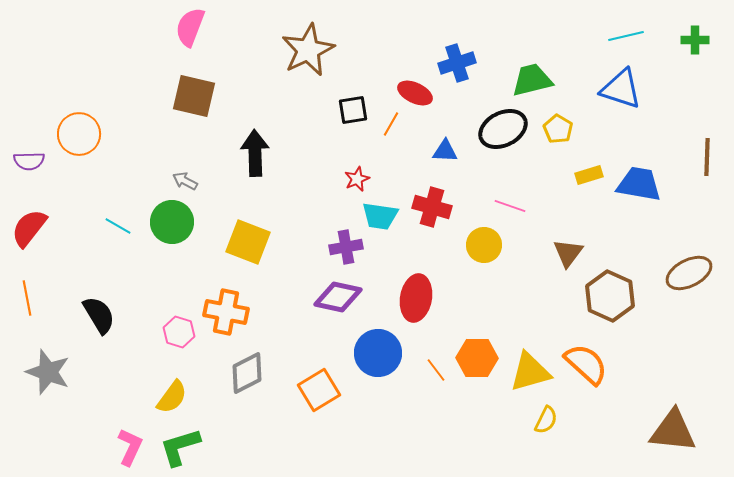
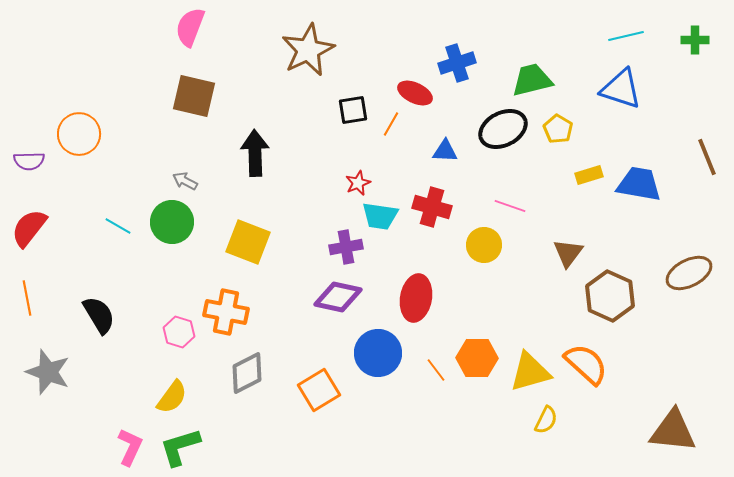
brown line at (707, 157): rotated 24 degrees counterclockwise
red star at (357, 179): moved 1 px right, 4 px down
